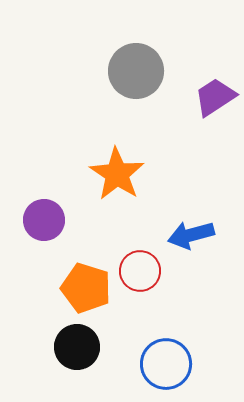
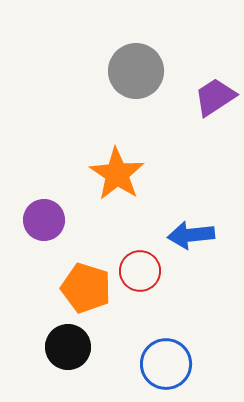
blue arrow: rotated 9 degrees clockwise
black circle: moved 9 px left
